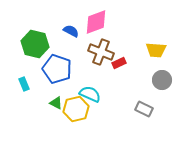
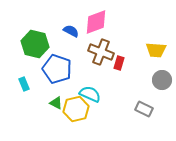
red rectangle: rotated 48 degrees counterclockwise
